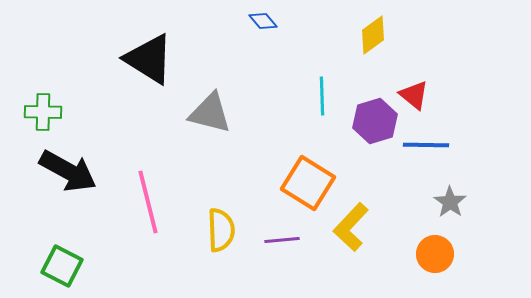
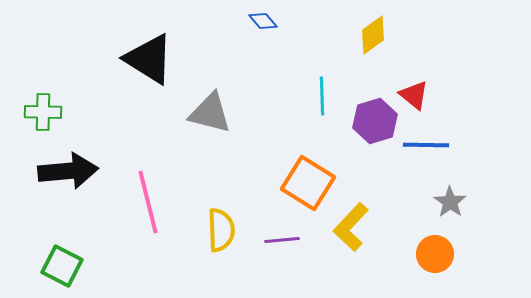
black arrow: rotated 34 degrees counterclockwise
